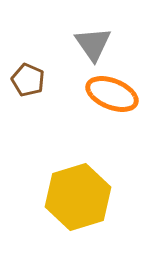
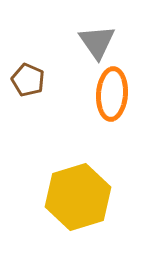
gray triangle: moved 4 px right, 2 px up
orange ellipse: rotated 72 degrees clockwise
